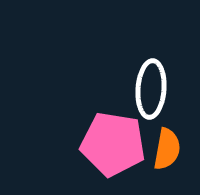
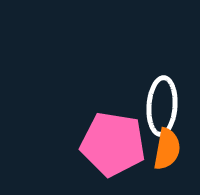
white ellipse: moved 11 px right, 17 px down
